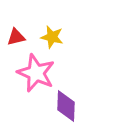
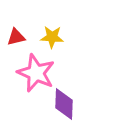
yellow star: rotated 10 degrees counterclockwise
purple diamond: moved 2 px left, 2 px up
